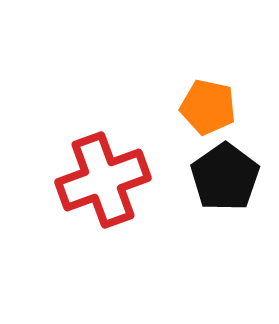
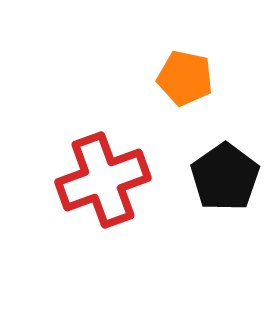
orange pentagon: moved 23 px left, 29 px up
